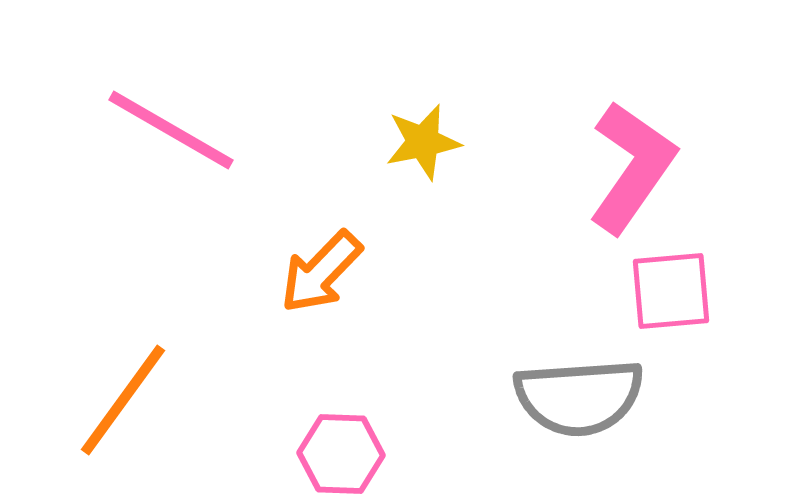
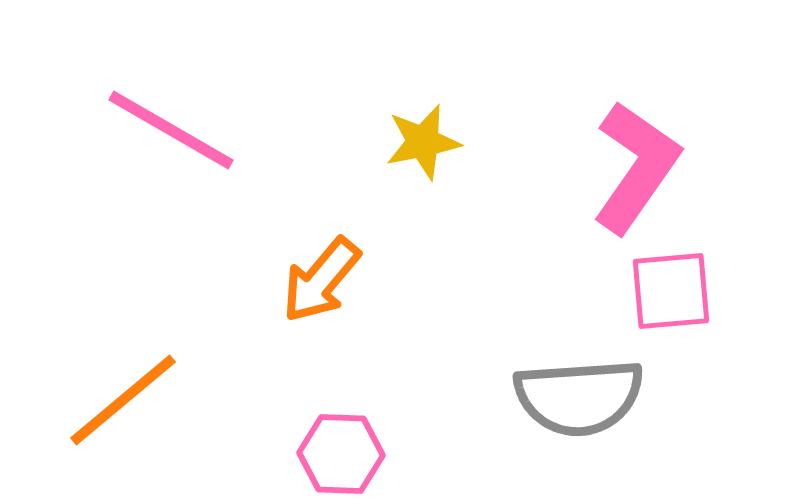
pink L-shape: moved 4 px right
orange arrow: moved 8 px down; rotated 4 degrees counterclockwise
orange line: rotated 14 degrees clockwise
